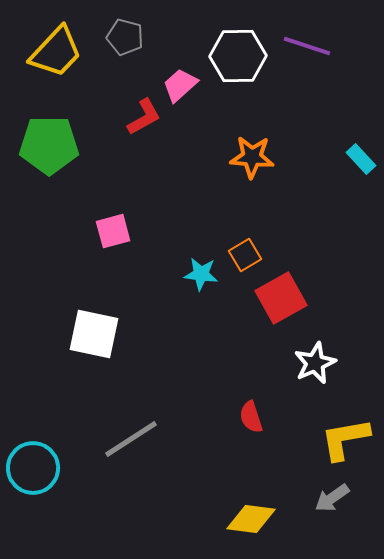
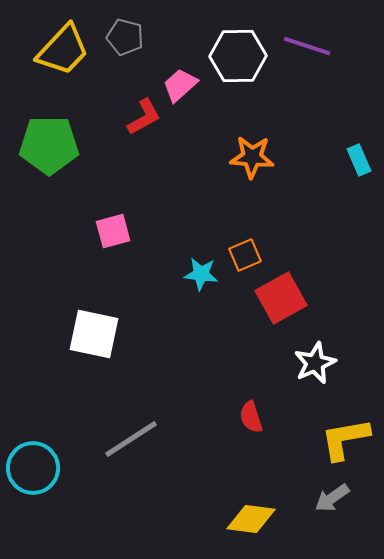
yellow trapezoid: moved 7 px right, 2 px up
cyan rectangle: moved 2 px left, 1 px down; rotated 20 degrees clockwise
orange square: rotated 8 degrees clockwise
